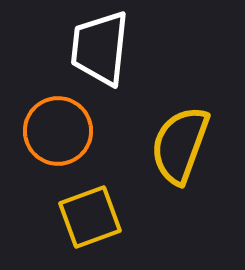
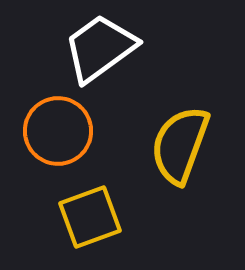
white trapezoid: rotated 48 degrees clockwise
